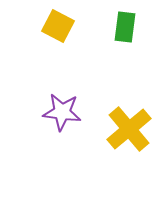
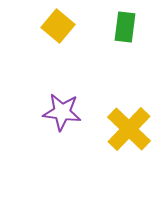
yellow square: rotated 12 degrees clockwise
yellow cross: rotated 6 degrees counterclockwise
